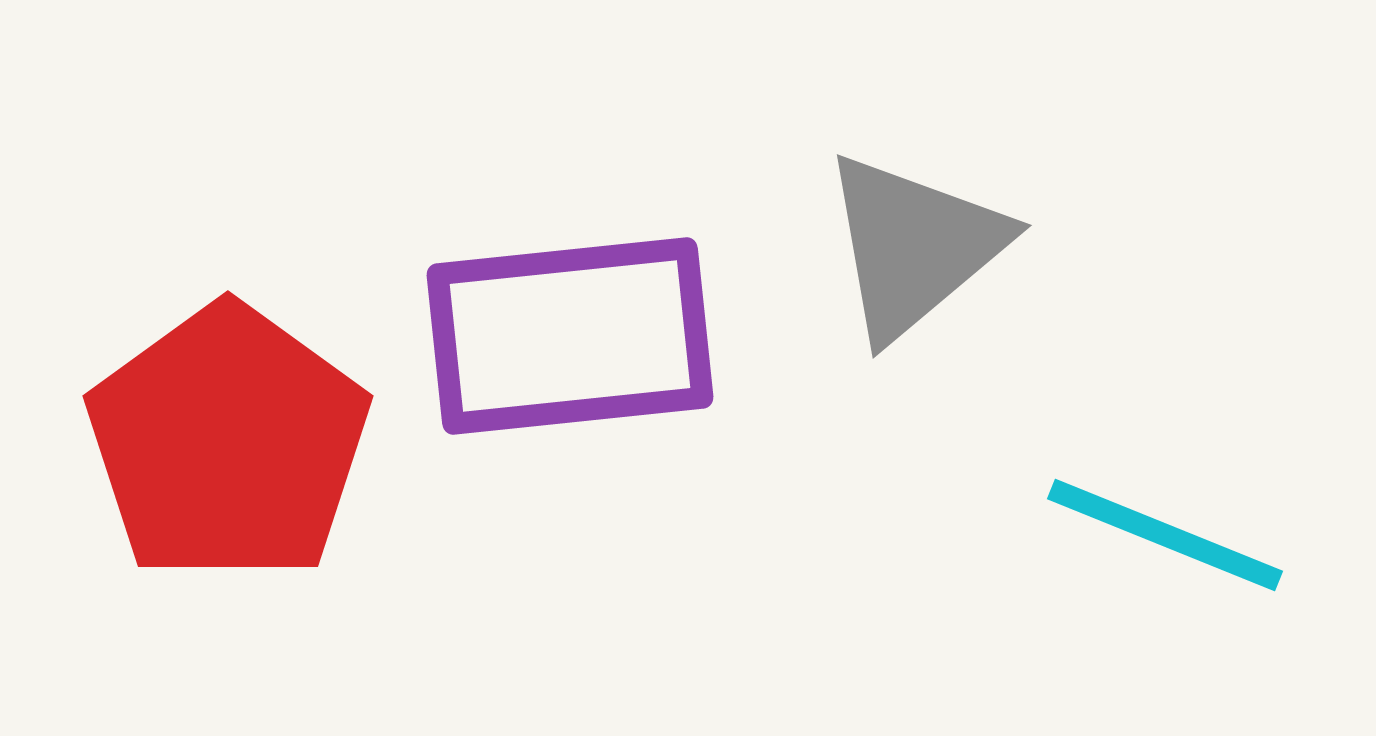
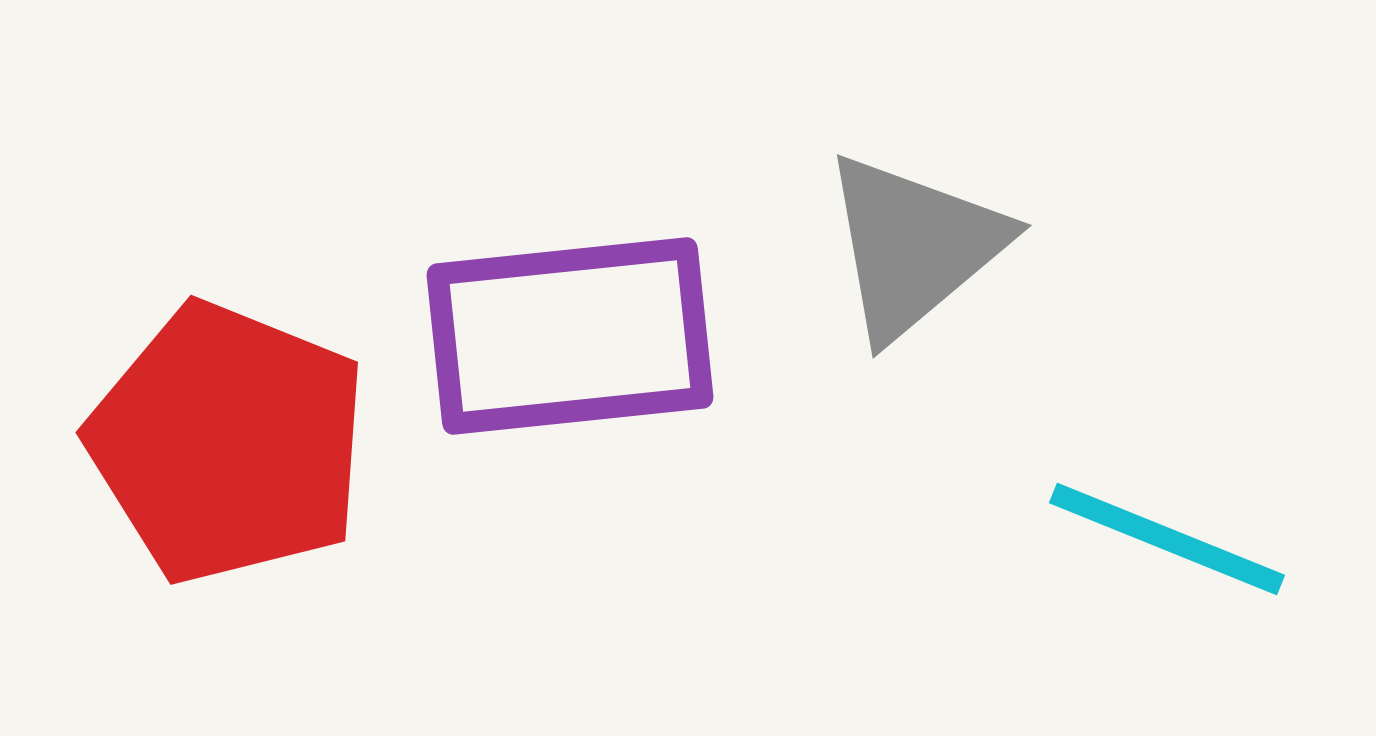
red pentagon: rotated 14 degrees counterclockwise
cyan line: moved 2 px right, 4 px down
